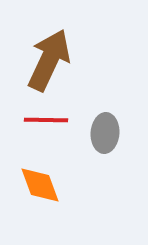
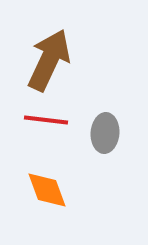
red line: rotated 6 degrees clockwise
orange diamond: moved 7 px right, 5 px down
